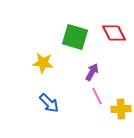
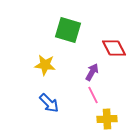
red diamond: moved 15 px down
green square: moved 7 px left, 7 px up
yellow star: moved 2 px right, 2 px down
pink line: moved 4 px left, 1 px up
yellow cross: moved 14 px left, 10 px down
